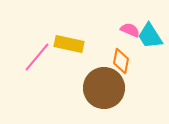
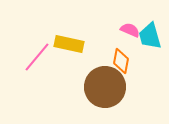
cyan trapezoid: rotated 16 degrees clockwise
brown circle: moved 1 px right, 1 px up
